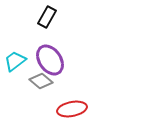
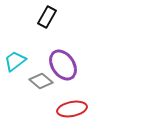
purple ellipse: moved 13 px right, 5 px down
